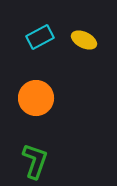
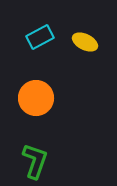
yellow ellipse: moved 1 px right, 2 px down
